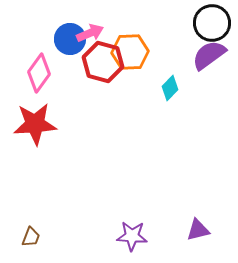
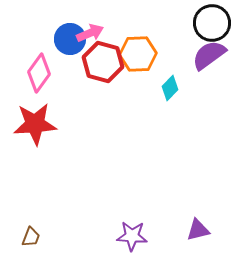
orange hexagon: moved 8 px right, 2 px down
